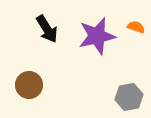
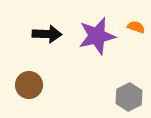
black arrow: moved 5 px down; rotated 56 degrees counterclockwise
gray hexagon: rotated 16 degrees counterclockwise
